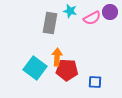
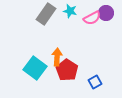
purple circle: moved 4 px left, 1 px down
gray rectangle: moved 4 px left, 9 px up; rotated 25 degrees clockwise
red pentagon: rotated 30 degrees clockwise
blue square: rotated 32 degrees counterclockwise
